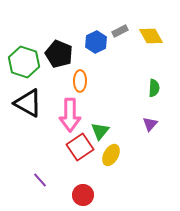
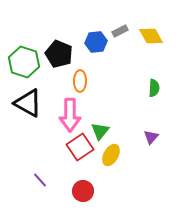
blue hexagon: rotated 20 degrees clockwise
purple triangle: moved 1 px right, 13 px down
red circle: moved 4 px up
